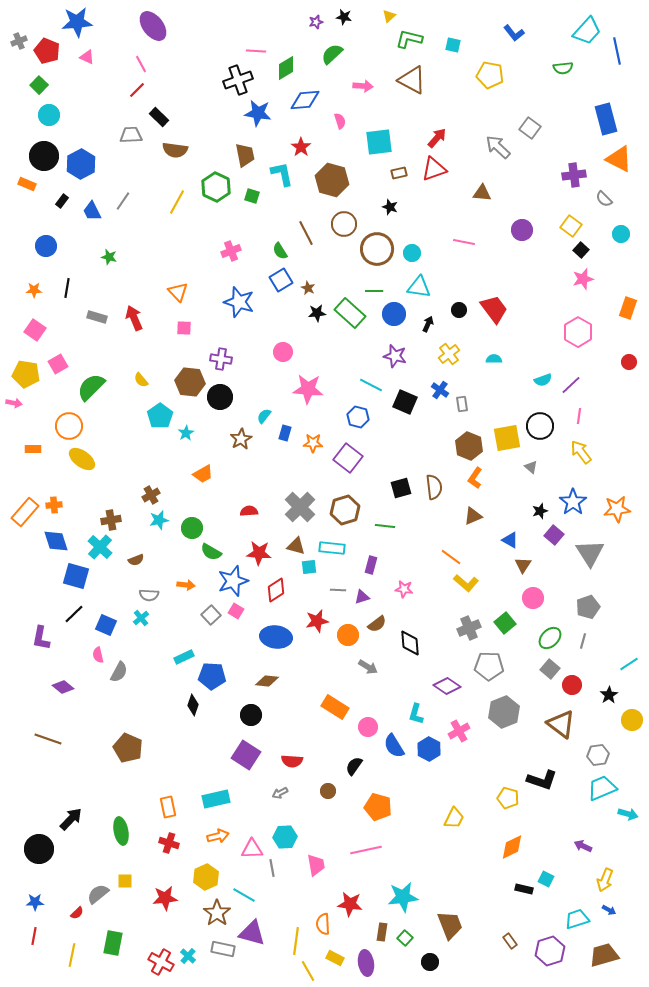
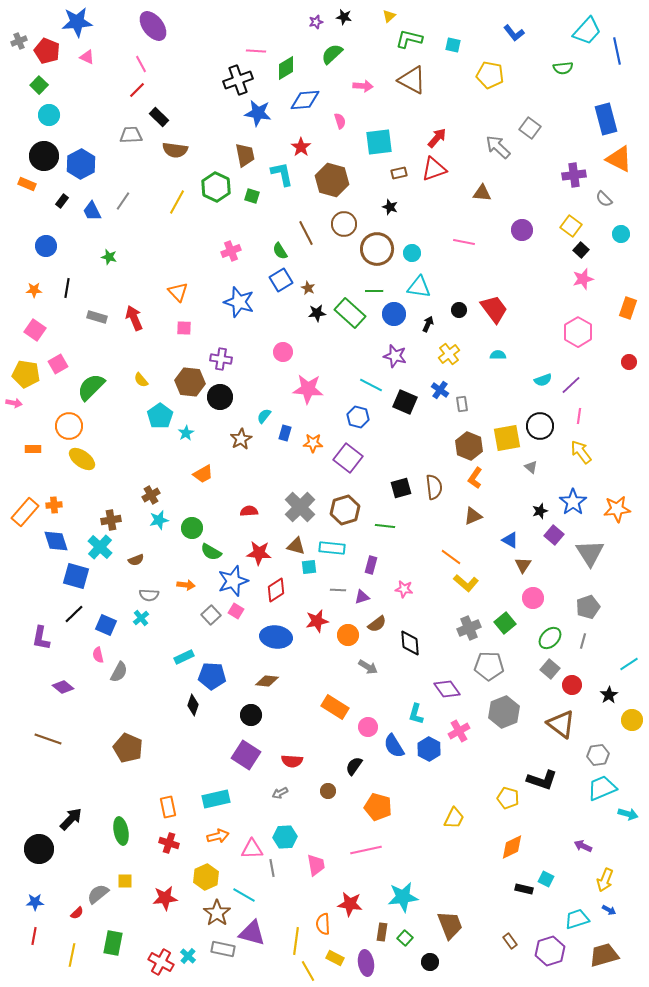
cyan semicircle at (494, 359): moved 4 px right, 4 px up
purple diamond at (447, 686): moved 3 px down; rotated 20 degrees clockwise
